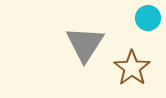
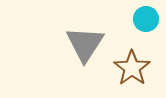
cyan circle: moved 2 px left, 1 px down
